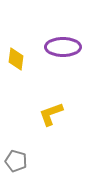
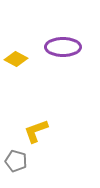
yellow diamond: rotated 70 degrees counterclockwise
yellow L-shape: moved 15 px left, 17 px down
